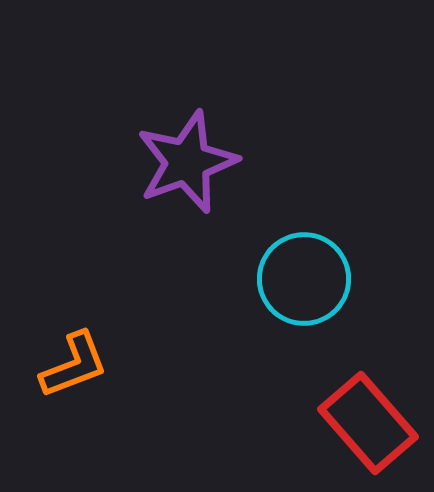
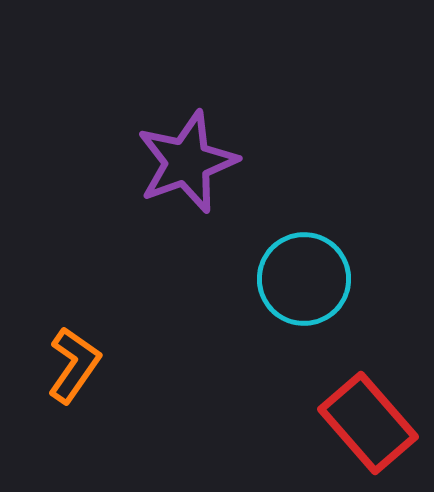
orange L-shape: rotated 34 degrees counterclockwise
